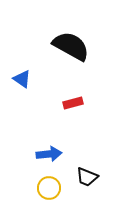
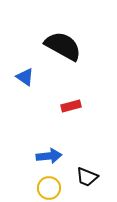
black semicircle: moved 8 px left
blue triangle: moved 3 px right, 2 px up
red rectangle: moved 2 px left, 3 px down
blue arrow: moved 2 px down
